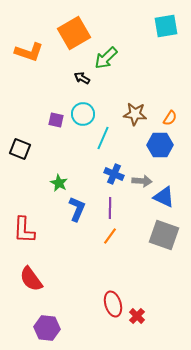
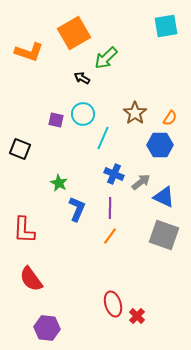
brown star: moved 1 px up; rotated 30 degrees clockwise
gray arrow: moved 1 px left, 1 px down; rotated 42 degrees counterclockwise
